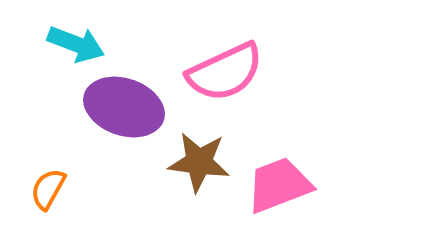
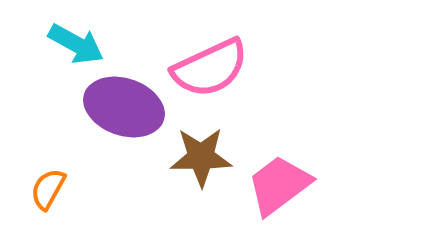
cyan arrow: rotated 8 degrees clockwise
pink semicircle: moved 15 px left, 4 px up
brown star: moved 2 px right, 5 px up; rotated 8 degrees counterclockwise
pink trapezoid: rotated 16 degrees counterclockwise
